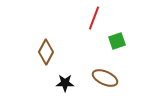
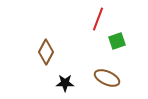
red line: moved 4 px right, 1 px down
brown ellipse: moved 2 px right
